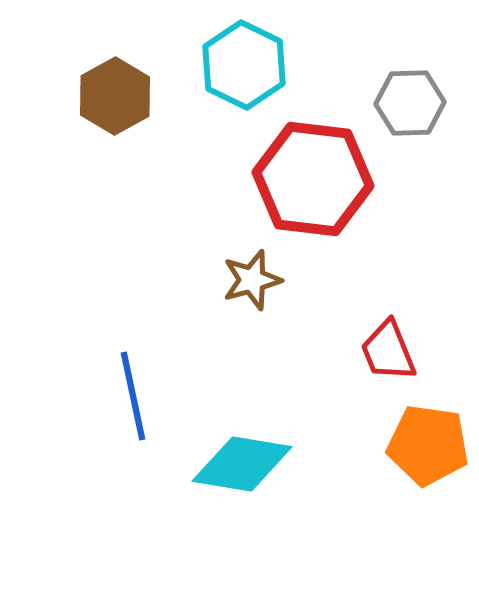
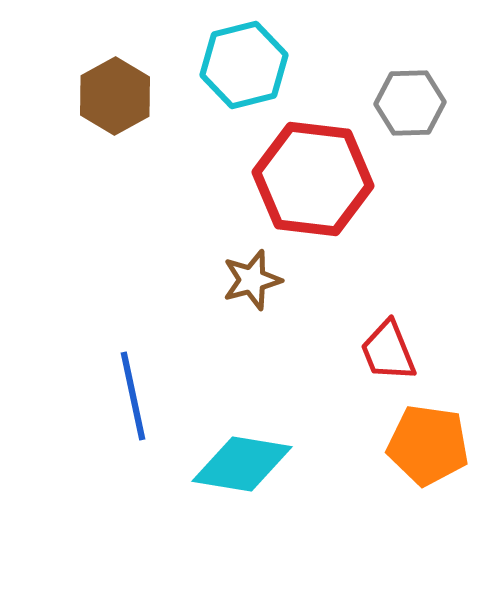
cyan hexagon: rotated 20 degrees clockwise
